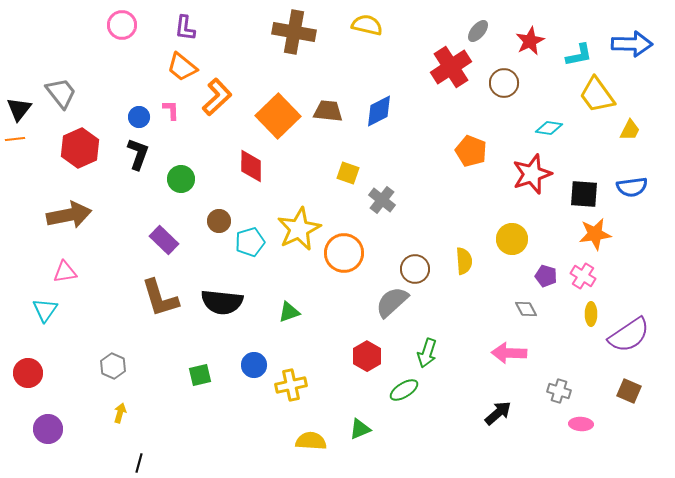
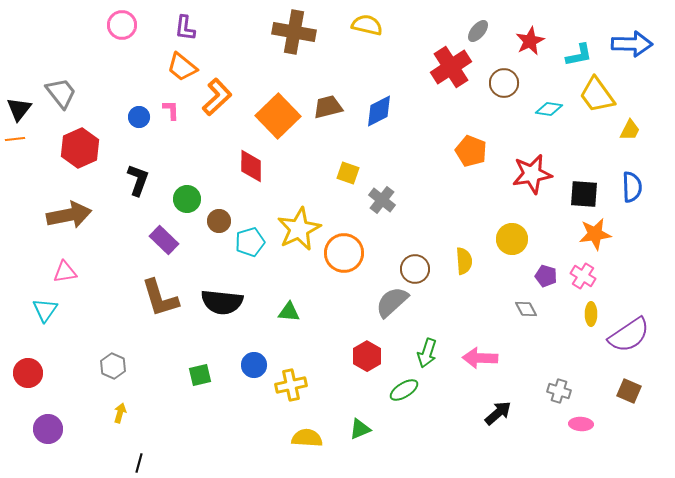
brown trapezoid at (328, 111): moved 4 px up; rotated 20 degrees counterclockwise
cyan diamond at (549, 128): moved 19 px up
black L-shape at (138, 154): moved 26 px down
red star at (532, 174): rotated 9 degrees clockwise
green circle at (181, 179): moved 6 px right, 20 px down
blue semicircle at (632, 187): rotated 84 degrees counterclockwise
green triangle at (289, 312): rotated 25 degrees clockwise
pink arrow at (509, 353): moved 29 px left, 5 px down
yellow semicircle at (311, 441): moved 4 px left, 3 px up
